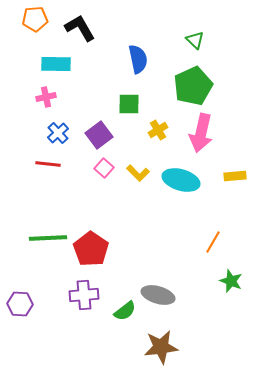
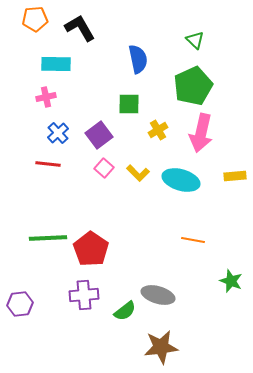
orange line: moved 20 px left, 2 px up; rotated 70 degrees clockwise
purple hexagon: rotated 10 degrees counterclockwise
